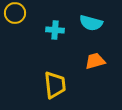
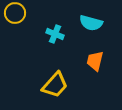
cyan cross: moved 4 px down; rotated 18 degrees clockwise
orange trapezoid: rotated 60 degrees counterclockwise
yellow trapezoid: rotated 48 degrees clockwise
